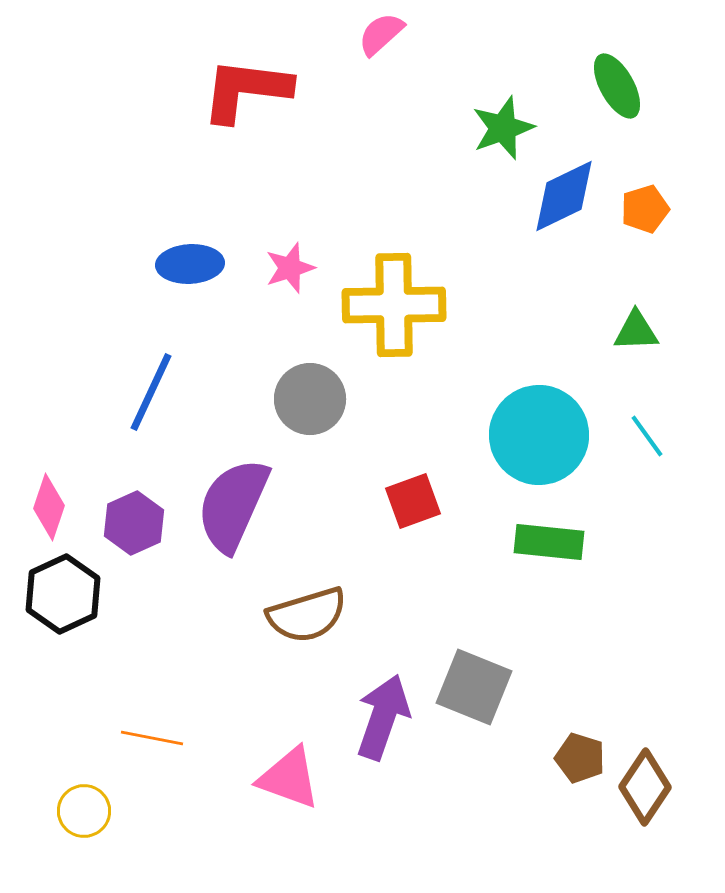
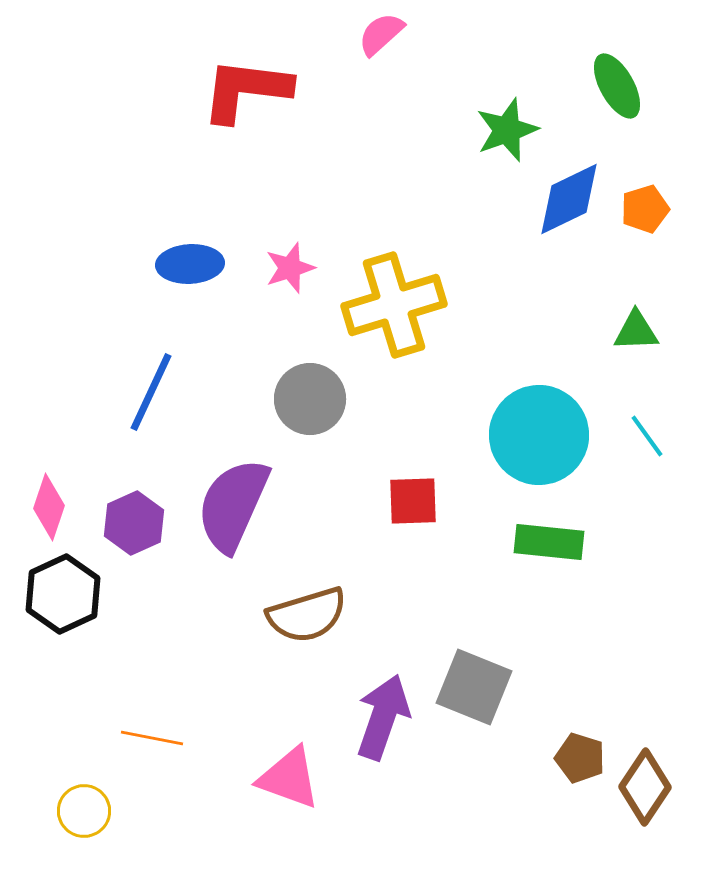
green star: moved 4 px right, 2 px down
blue diamond: moved 5 px right, 3 px down
yellow cross: rotated 16 degrees counterclockwise
red square: rotated 18 degrees clockwise
